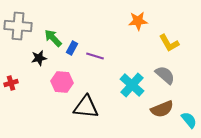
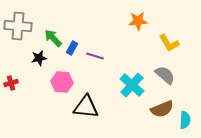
cyan semicircle: moved 4 px left; rotated 42 degrees clockwise
